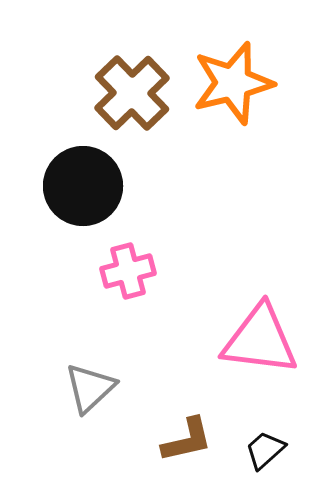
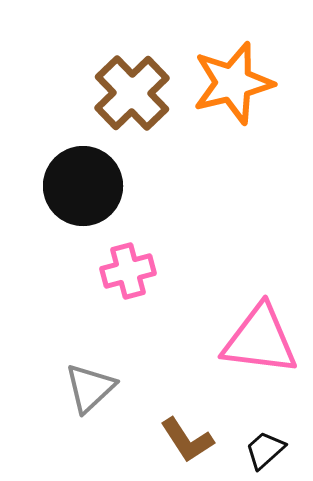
brown L-shape: rotated 70 degrees clockwise
